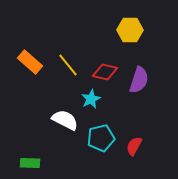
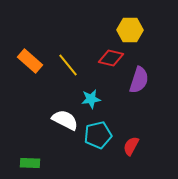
orange rectangle: moved 1 px up
red diamond: moved 6 px right, 14 px up
cyan star: rotated 18 degrees clockwise
cyan pentagon: moved 3 px left, 3 px up
red semicircle: moved 3 px left
